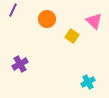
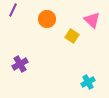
pink triangle: moved 2 px left, 1 px up
